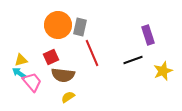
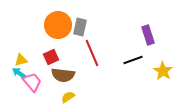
yellow star: rotated 18 degrees counterclockwise
